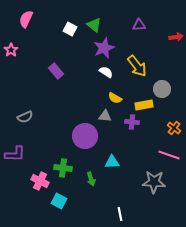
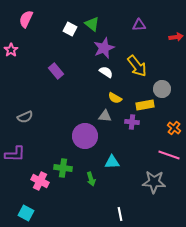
green triangle: moved 2 px left, 1 px up
yellow rectangle: moved 1 px right
cyan square: moved 33 px left, 12 px down
